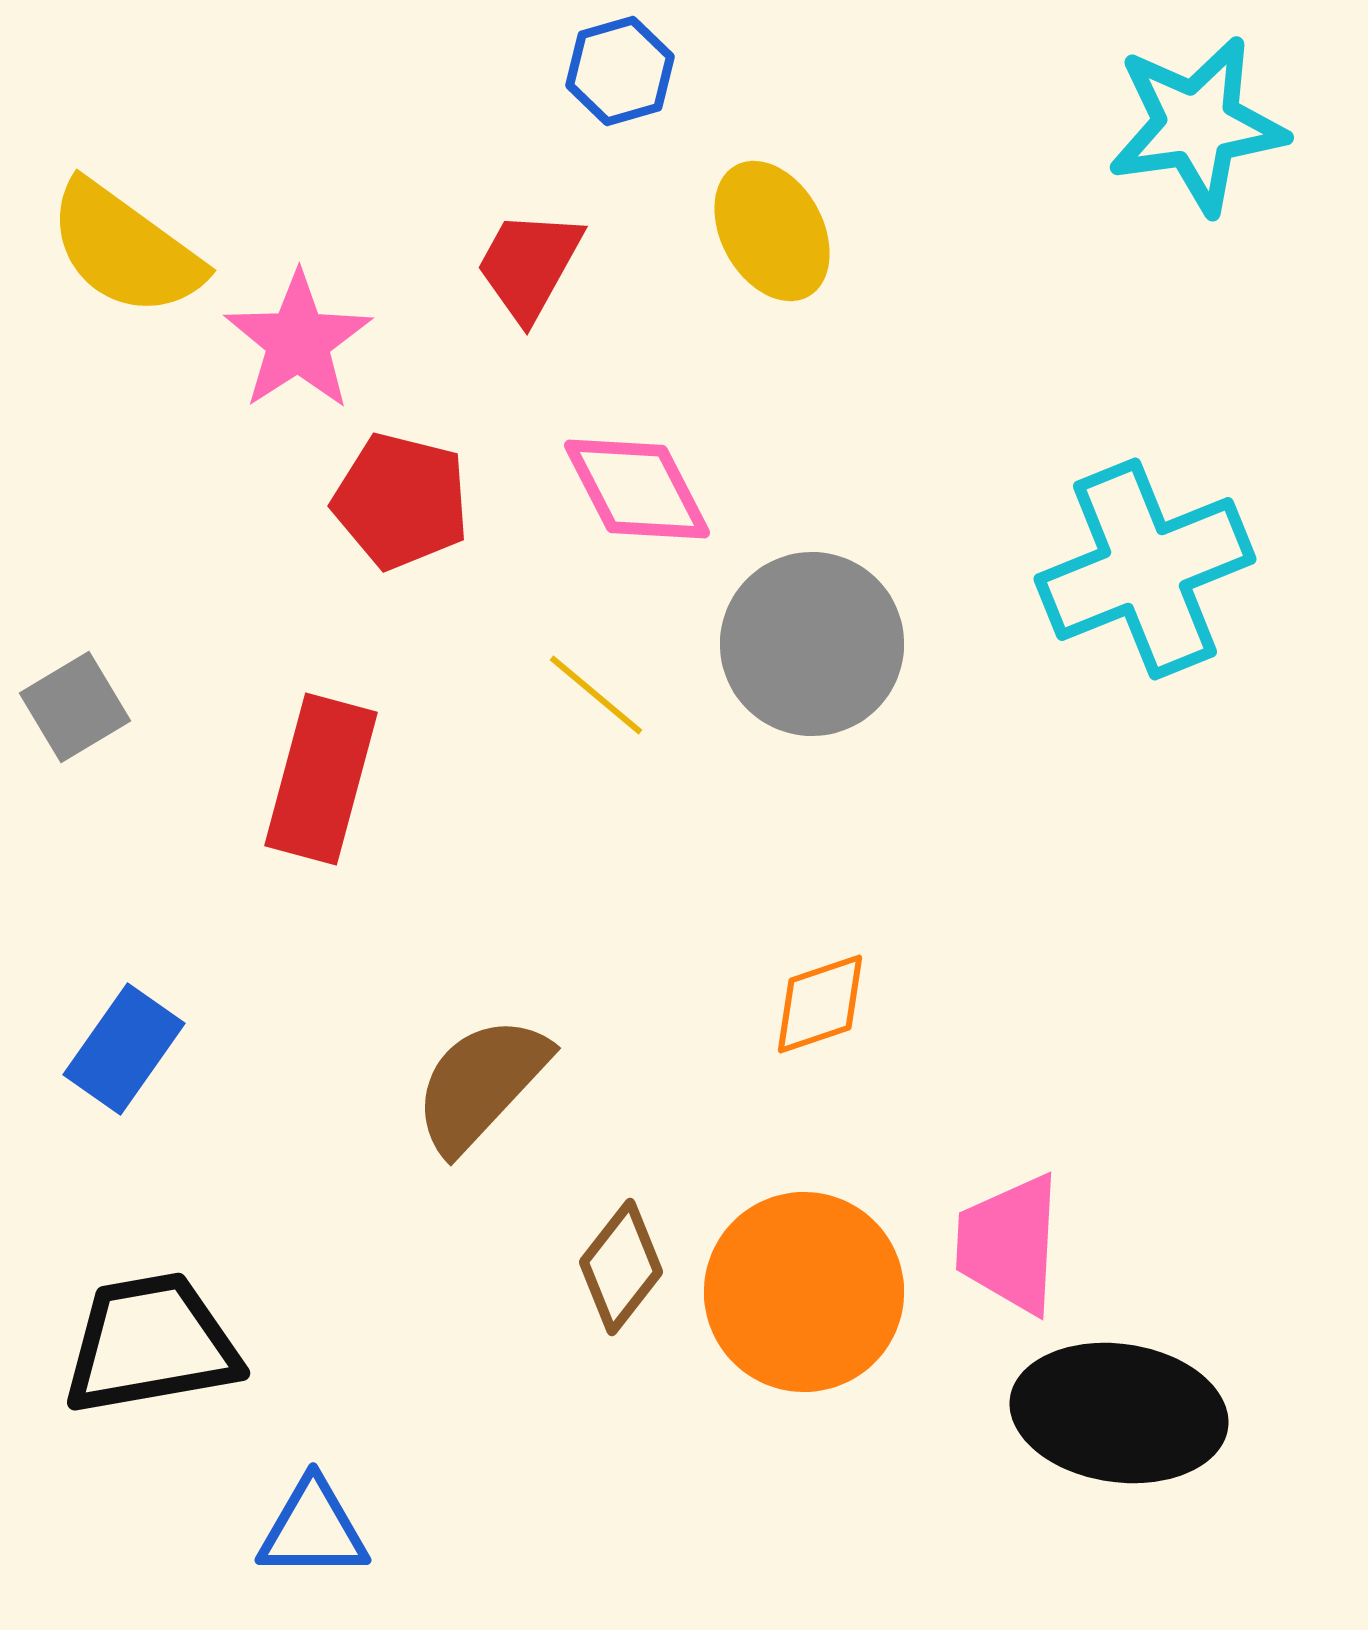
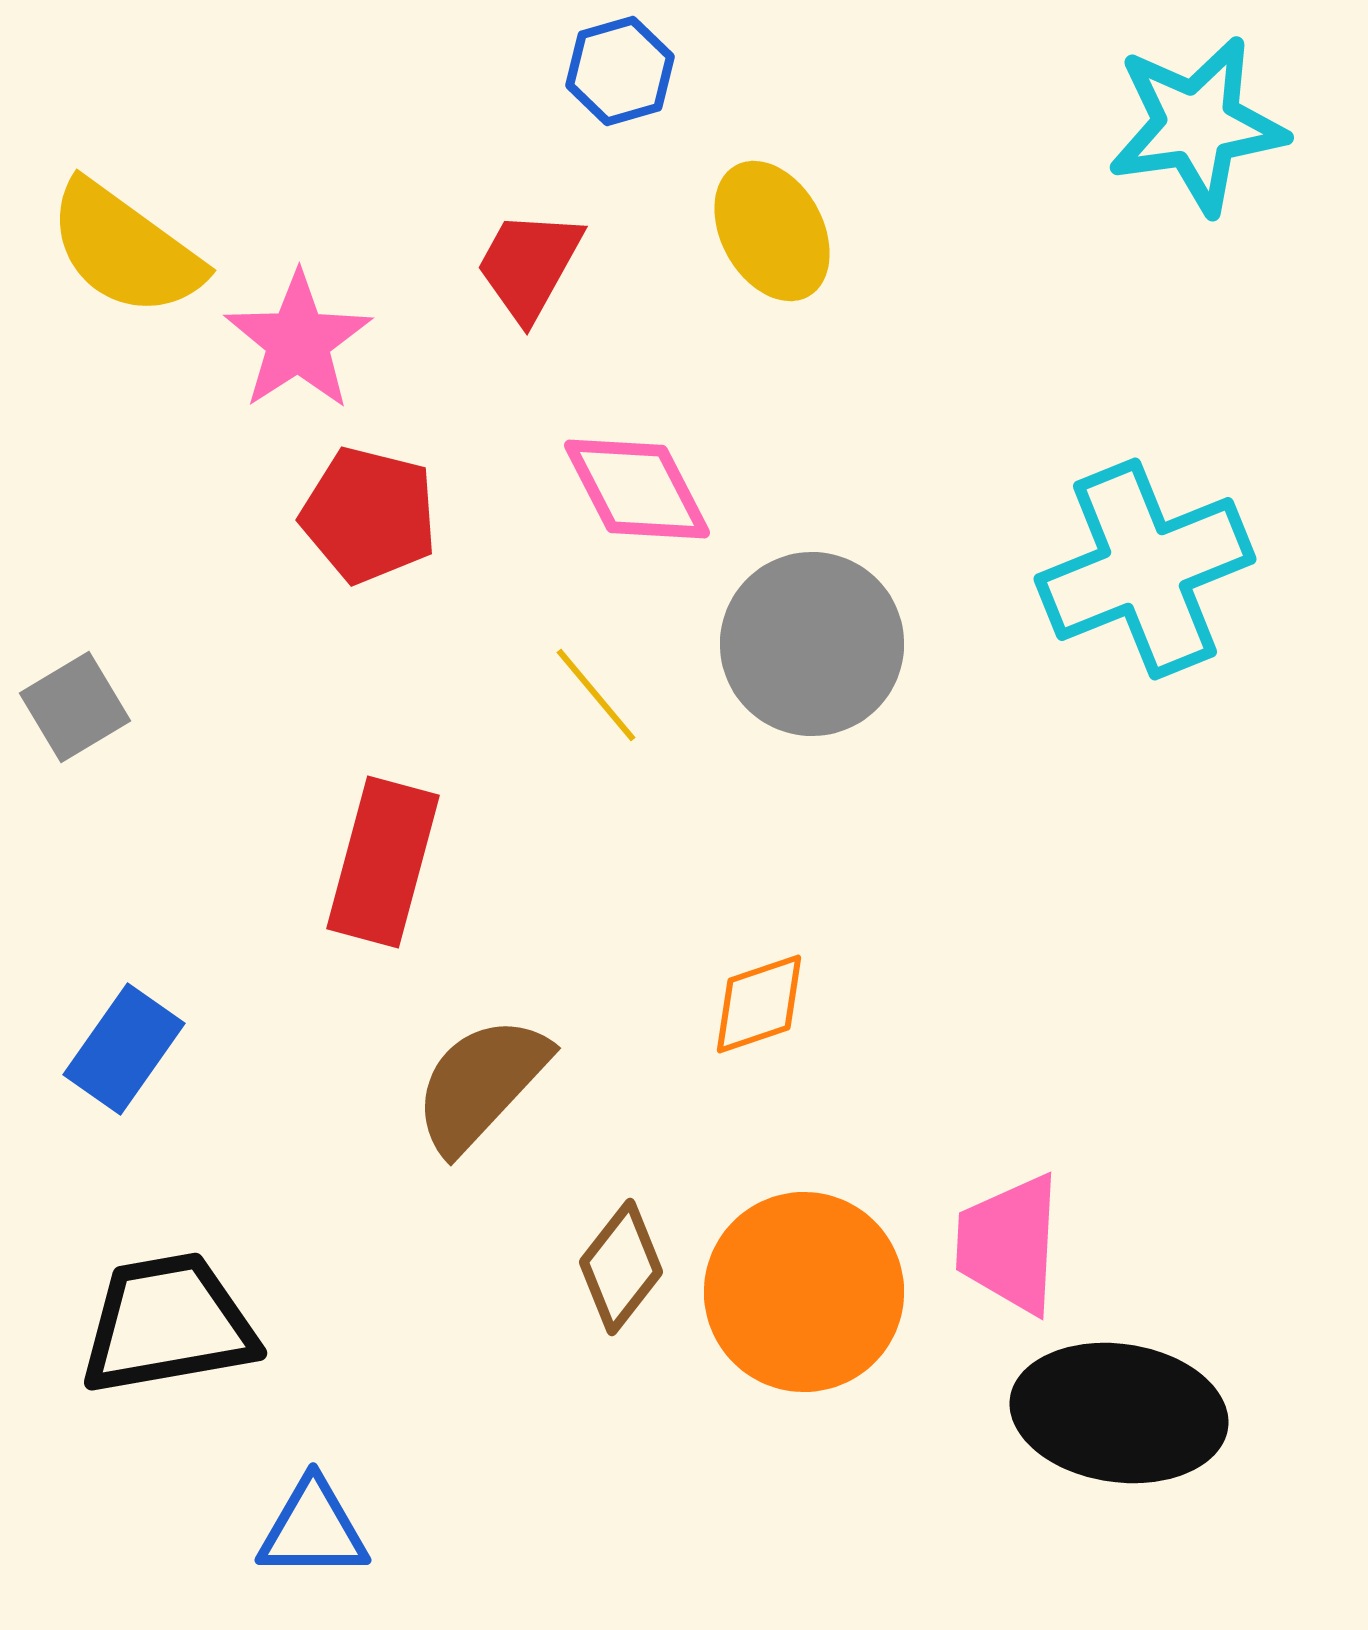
red pentagon: moved 32 px left, 14 px down
yellow line: rotated 10 degrees clockwise
red rectangle: moved 62 px right, 83 px down
orange diamond: moved 61 px left
black trapezoid: moved 17 px right, 20 px up
